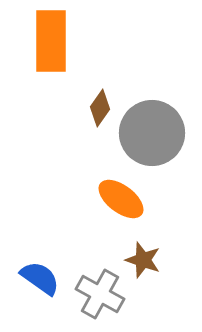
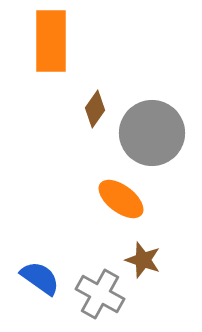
brown diamond: moved 5 px left, 1 px down
